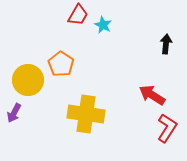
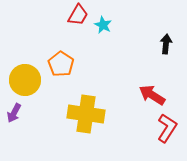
yellow circle: moved 3 px left
